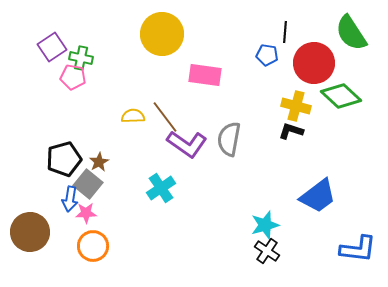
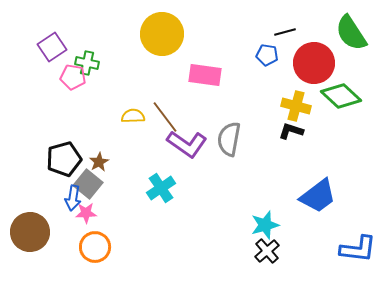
black line: rotated 70 degrees clockwise
green cross: moved 6 px right, 5 px down
blue arrow: moved 3 px right, 1 px up
orange circle: moved 2 px right, 1 px down
black cross: rotated 15 degrees clockwise
